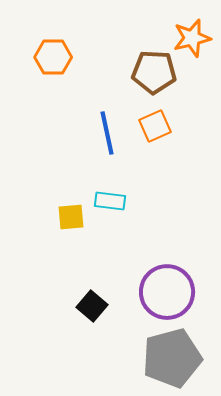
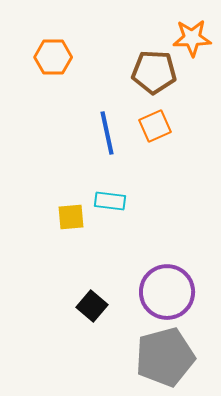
orange star: rotated 12 degrees clockwise
gray pentagon: moved 7 px left, 1 px up
